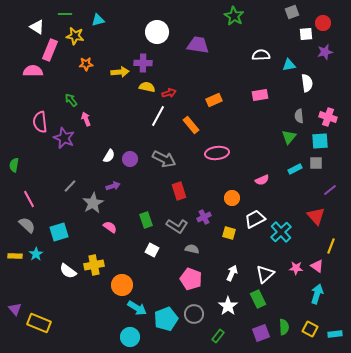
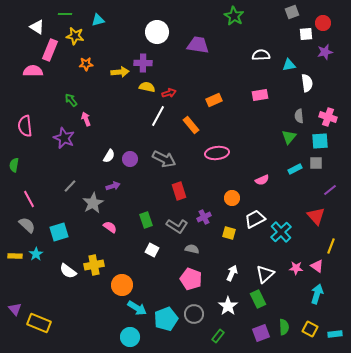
pink semicircle at (40, 122): moved 15 px left, 4 px down
